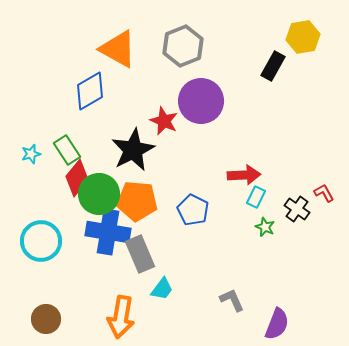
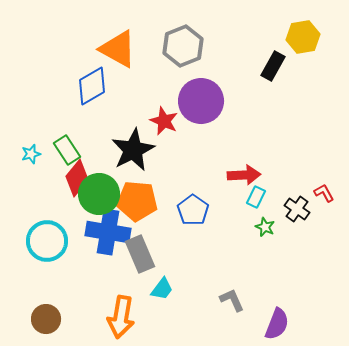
blue diamond: moved 2 px right, 5 px up
blue pentagon: rotated 8 degrees clockwise
cyan circle: moved 6 px right
